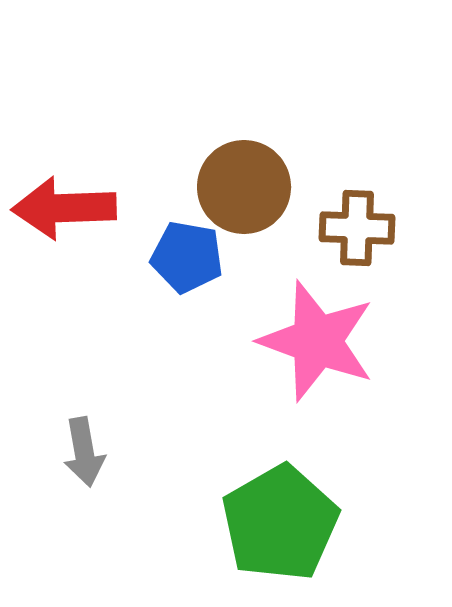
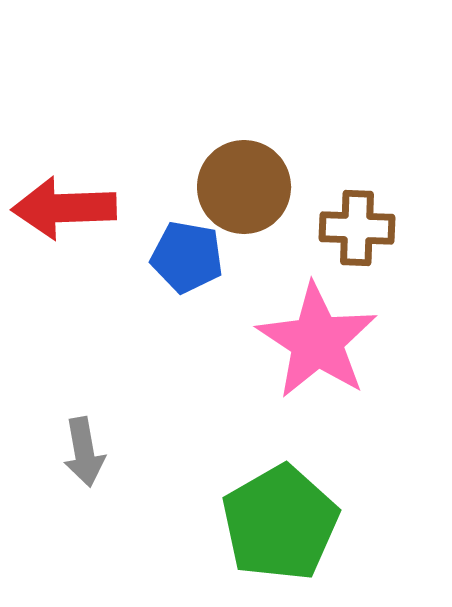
pink star: rotated 13 degrees clockwise
